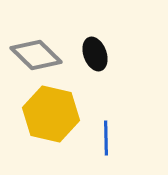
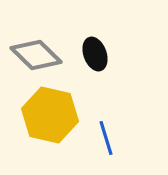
yellow hexagon: moved 1 px left, 1 px down
blue line: rotated 16 degrees counterclockwise
